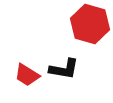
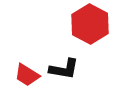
red hexagon: rotated 12 degrees clockwise
